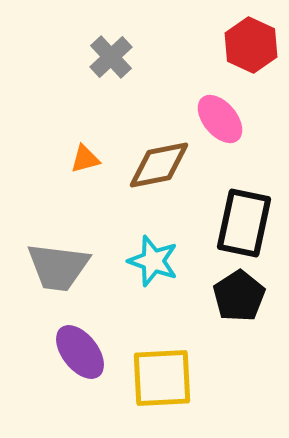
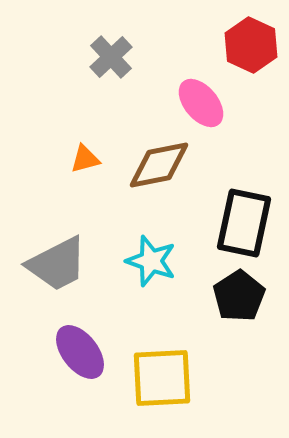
pink ellipse: moved 19 px left, 16 px up
cyan star: moved 2 px left
gray trapezoid: moved 1 px left, 3 px up; rotated 34 degrees counterclockwise
